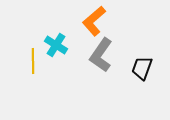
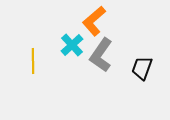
cyan cross: moved 16 px right; rotated 15 degrees clockwise
